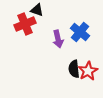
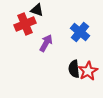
purple arrow: moved 12 px left, 4 px down; rotated 138 degrees counterclockwise
